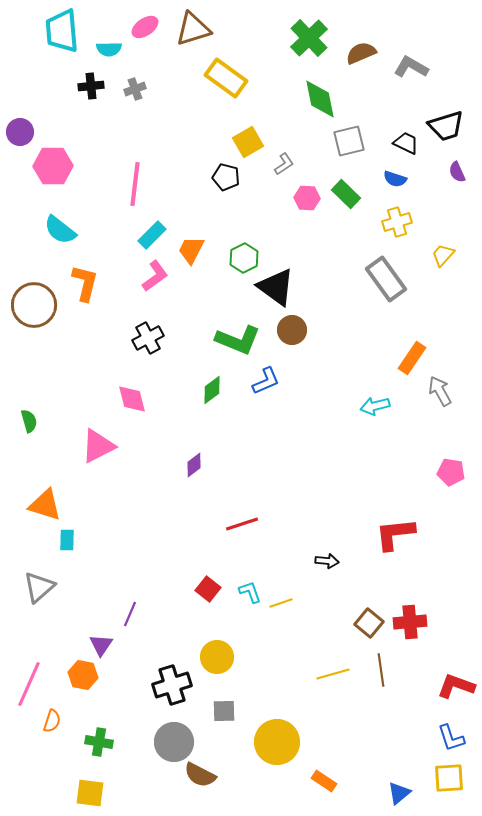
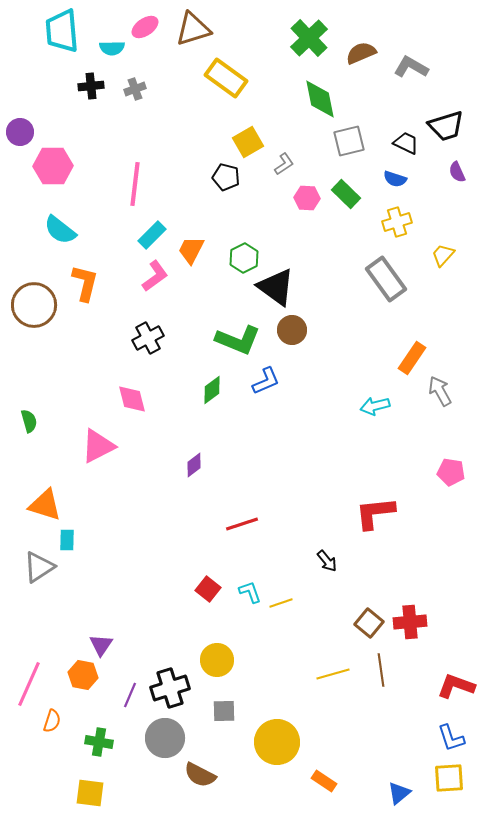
cyan semicircle at (109, 49): moved 3 px right, 1 px up
red L-shape at (395, 534): moved 20 px left, 21 px up
black arrow at (327, 561): rotated 45 degrees clockwise
gray triangle at (39, 587): moved 20 px up; rotated 8 degrees clockwise
purple line at (130, 614): moved 81 px down
yellow circle at (217, 657): moved 3 px down
black cross at (172, 685): moved 2 px left, 3 px down
gray circle at (174, 742): moved 9 px left, 4 px up
